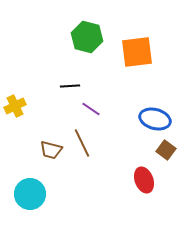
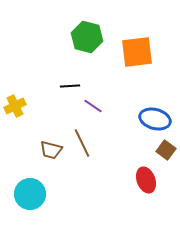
purple line: moved 2 px right, 3 px up
red ellipse: moved 2 px right
